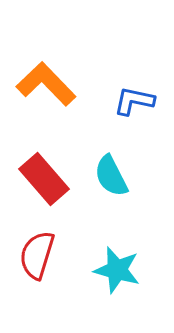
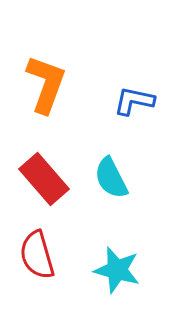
orange L-shape: rotated 64 degrees clockwise
cyan semicircle: moved 2 px down
red semicircle: rotated 33 degrees counterclockwise
